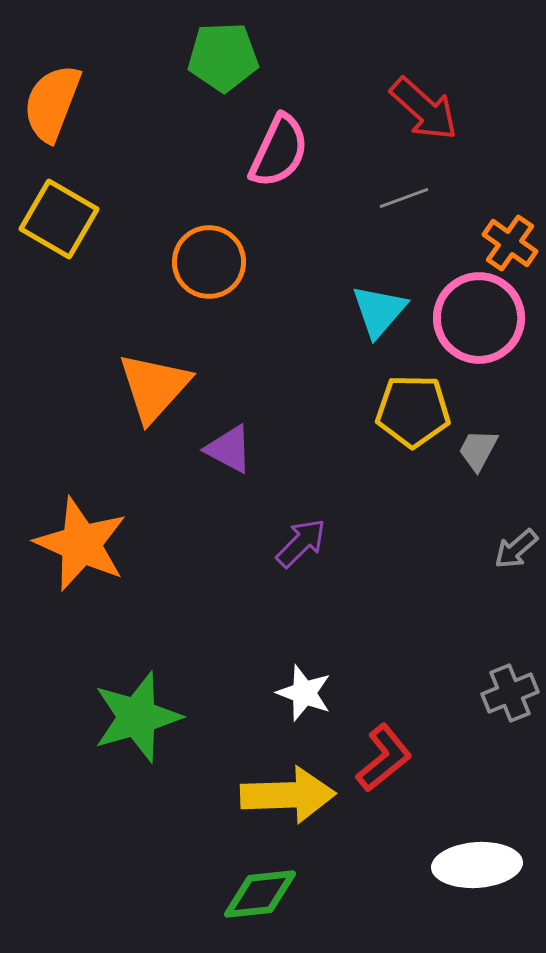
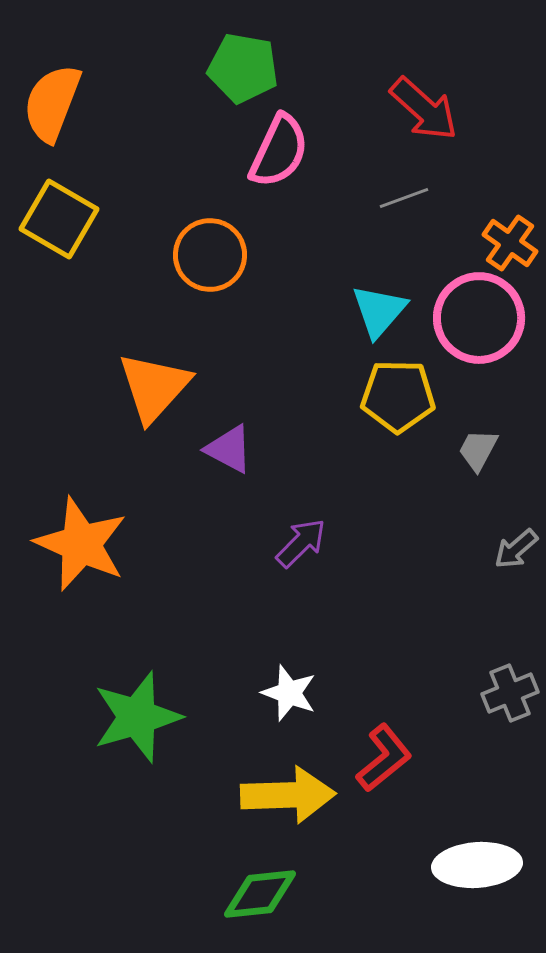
green pentagon: moved 20 px right, 11 px down; rotated 12 degrees clockwise
orange circle: moved 1 px right, 7 px up
yellow pentagon: moved 15 px left, 15 px up
white star: moved 15 px left
